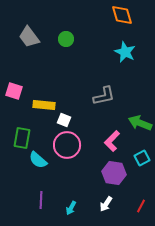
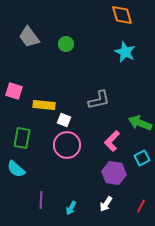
green circle: moved 5 px down
gray L-shape: moved 5 px left, 4 px down
cyan semicircle: moved 22 px left, 9 px down
